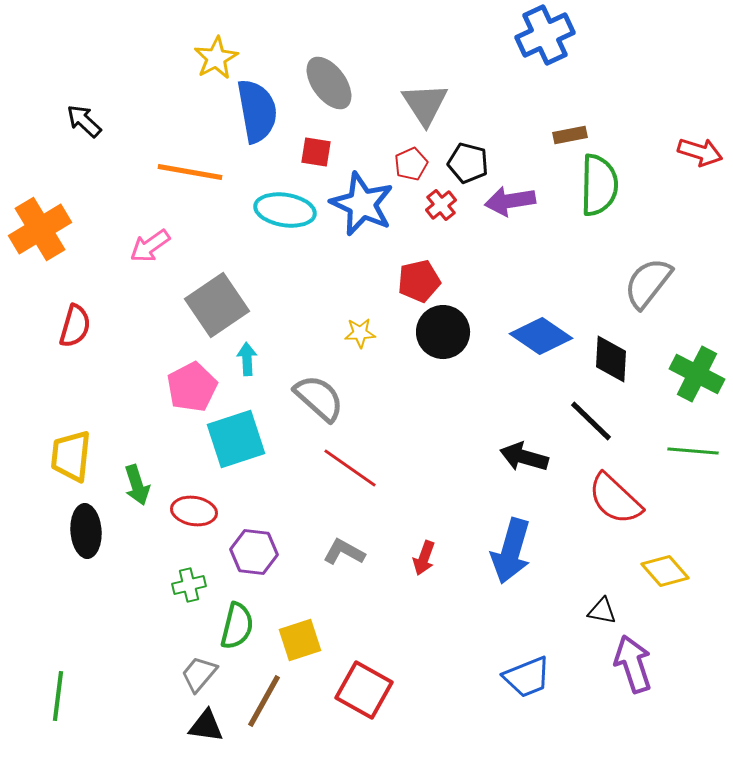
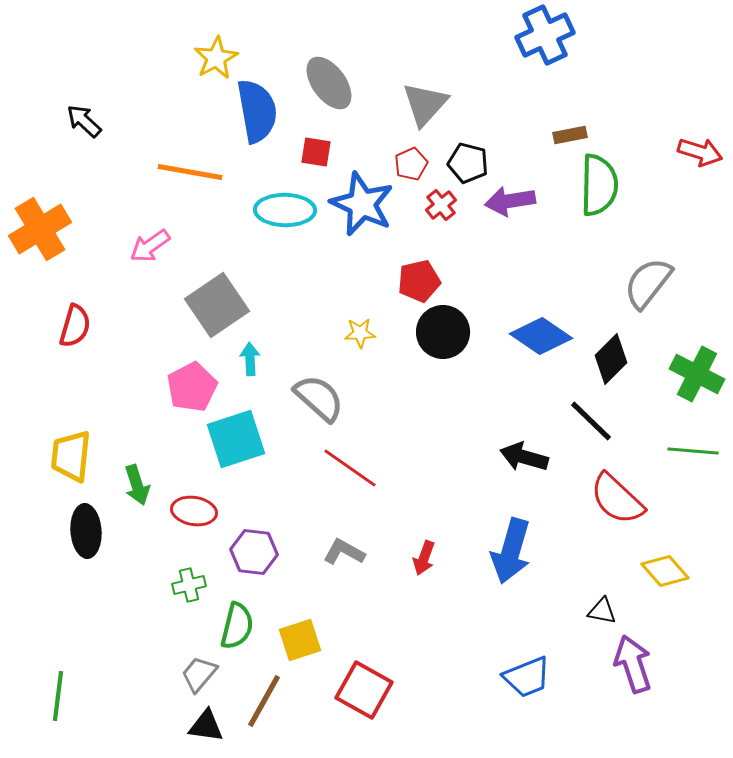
gray triangle at (425, 104): rotated 15 degrees clockwise
cyan ellipse at (285, 210): rotated 8 degrees counterclockwise
cyan arrow at (247, 359): moved 3 px right
black diamond at (611, 359): rotated 42 degrees clockwise
red semicircle at (615, 499): moved 2 px right
